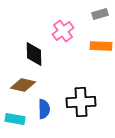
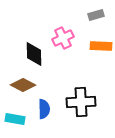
gray rectangle: moved 4 px left, 1 px down
pink cross: moved 7 px down; rotated 10 degrees clockwise
brown diamond: rotated 15 degrees clockwise
